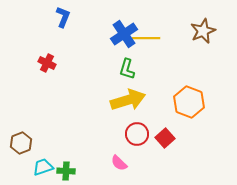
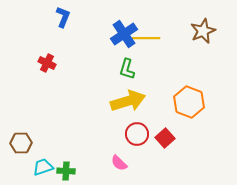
yellow arrow: moved 1 px down
brown hexagon: rotated 20 degrees clockwise
